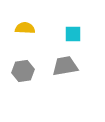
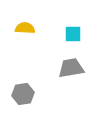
gray trapezoid: moved 6 px right, 2 px down
gray hexagon: moved 23 px down
